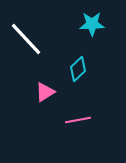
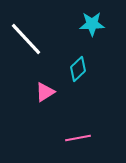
pink line: moved 18 px down
